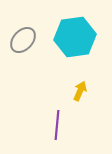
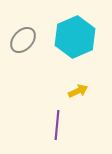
cyan hexagon: rotated 15 degrees counterclockwise
yellow arrow: moved 2 px left; rotated 42 degrees clockwise
